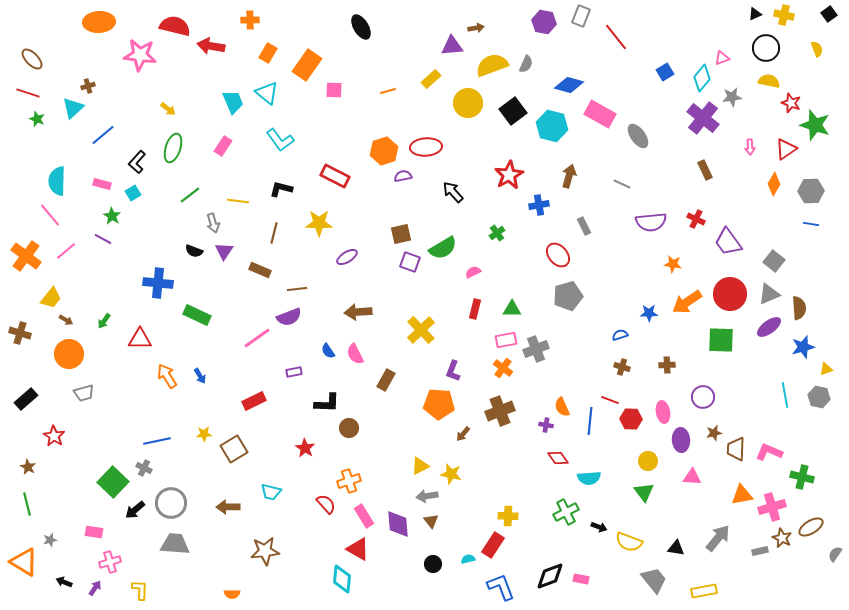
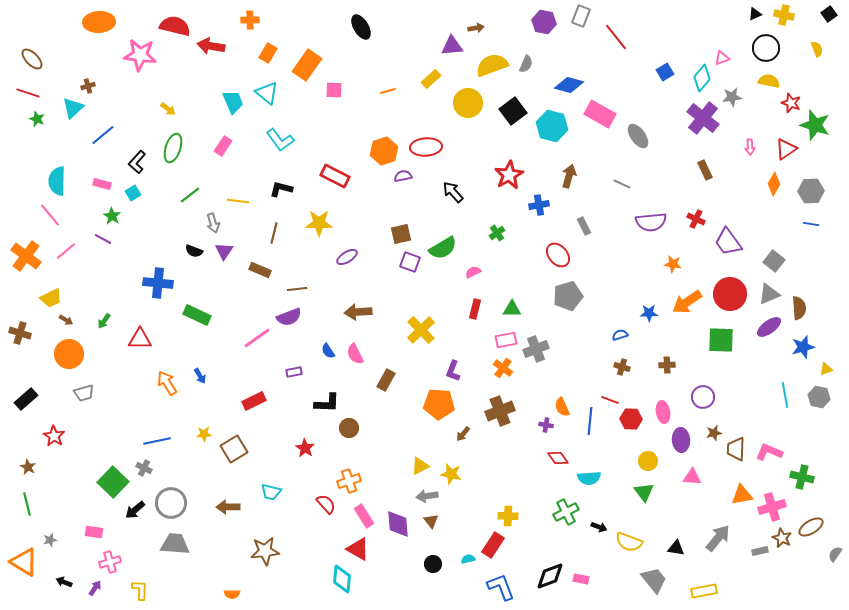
yellow trapezoid at (51, 298): rotated 25 degrees clockwise
orange arrow at (167, 376): moved 7 px down
